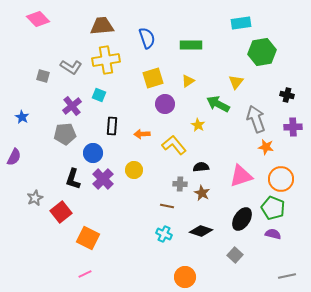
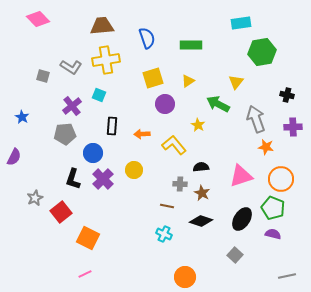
black diamond at (201, 231): moved 10 px up
